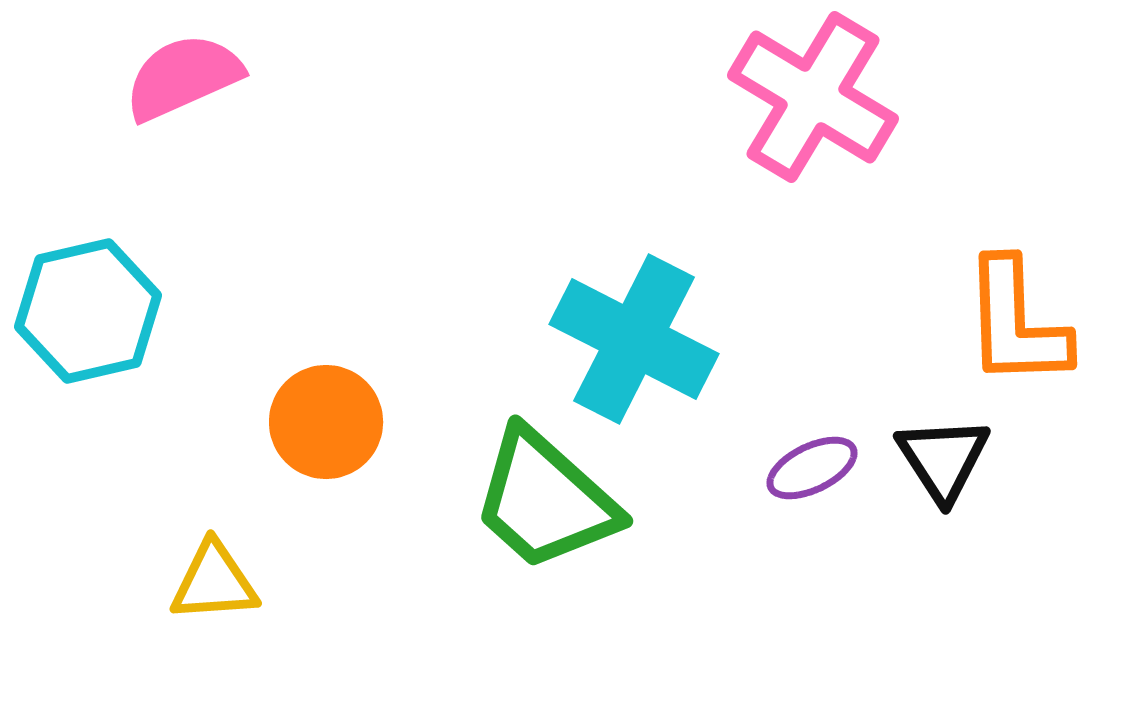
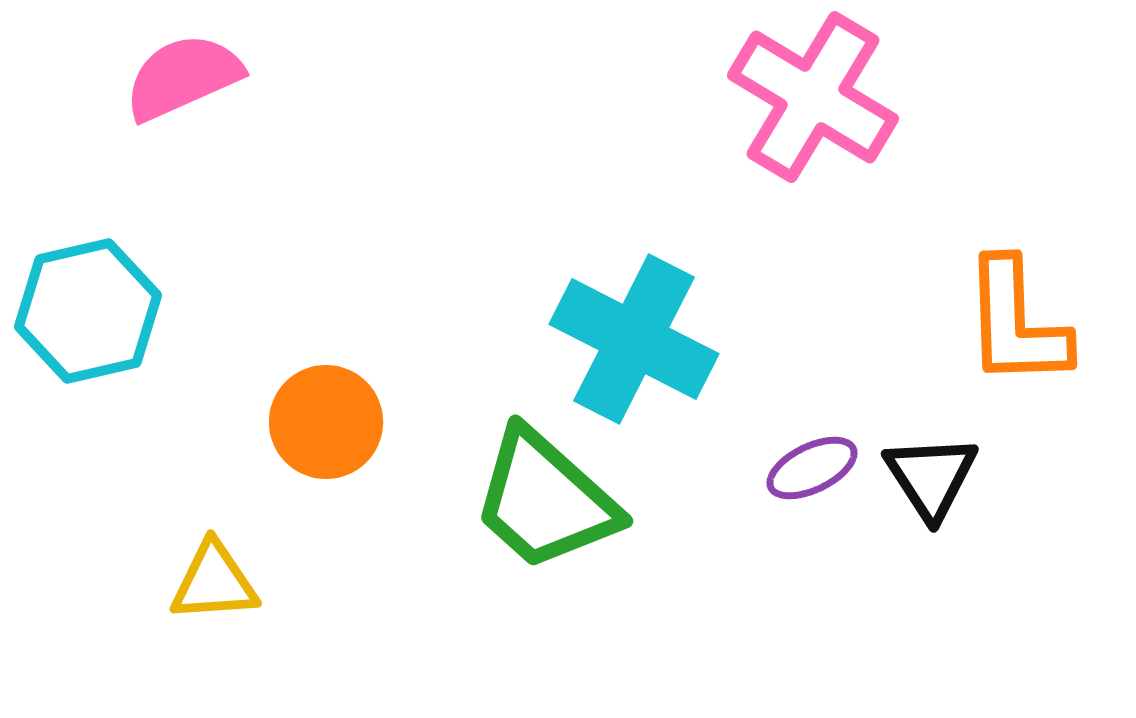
black triangle: moved 12 px left, 18 px down
